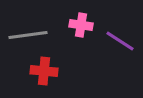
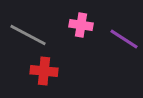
gray line: rotated 36 degrees clockwise
purple line: moved 4 px right, 2 px up
